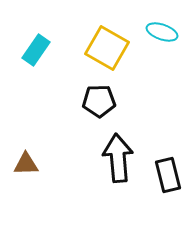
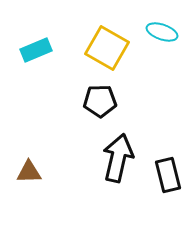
cyan rectangle: rotated 32 degrees clockwise
black pentagon: moved 1 px right
black arrow: rotated 18 degrees clockwise
brown triangle: moved 3 px right, 8 px down
